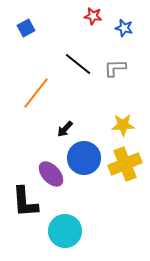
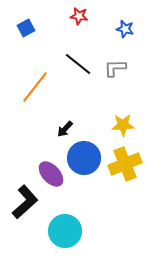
red star: moved 14 px left
blue star: moved 1 px right, 1 px down
orange line: moved 1 px left, 6 px up
black L-shape: rotated 128 degrees counterclockwise
